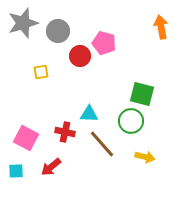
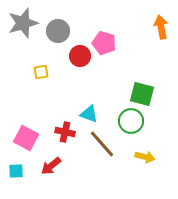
cyan triangle: rotated 18 degrees clockwise
red arrow: moved 1 px up
